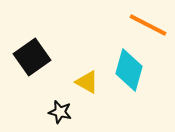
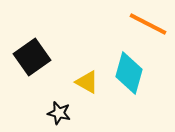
orange line: moved 1 px up
cyan diamond: moved 3 px down
black star: moved 1 px left, 1 px down
